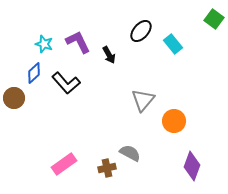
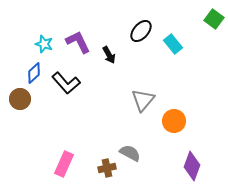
brown circle: moved 6 px right, 1 px down
pink rectangle: rotated 30 degrees counterclockwise
